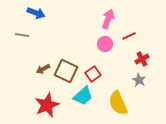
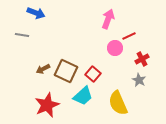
pink circle: moved 10 px right, 4 px down
red square: rotated 14 degrees counterclockwise
